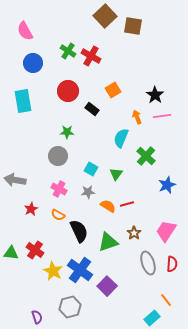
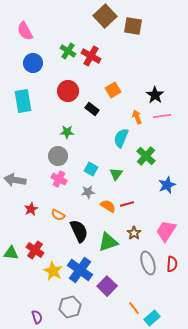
pink cross at (59, 189): moved 10 px up
orange line at (166, 300): moved 32 px left, 8 px down
